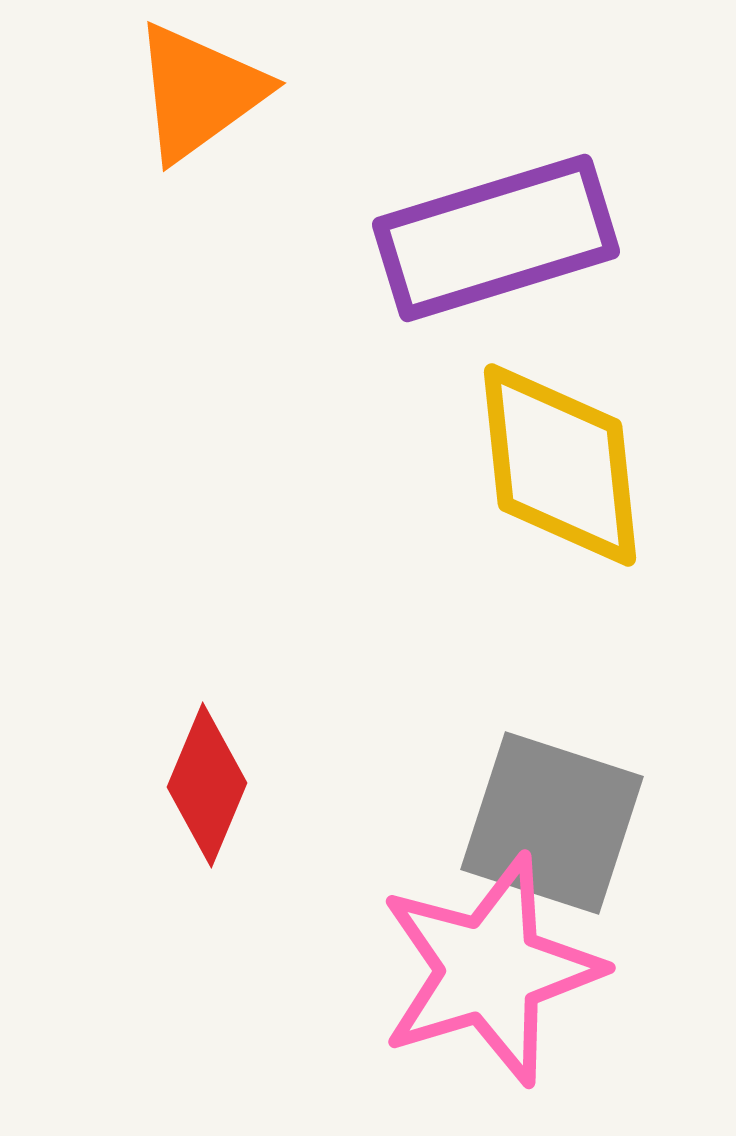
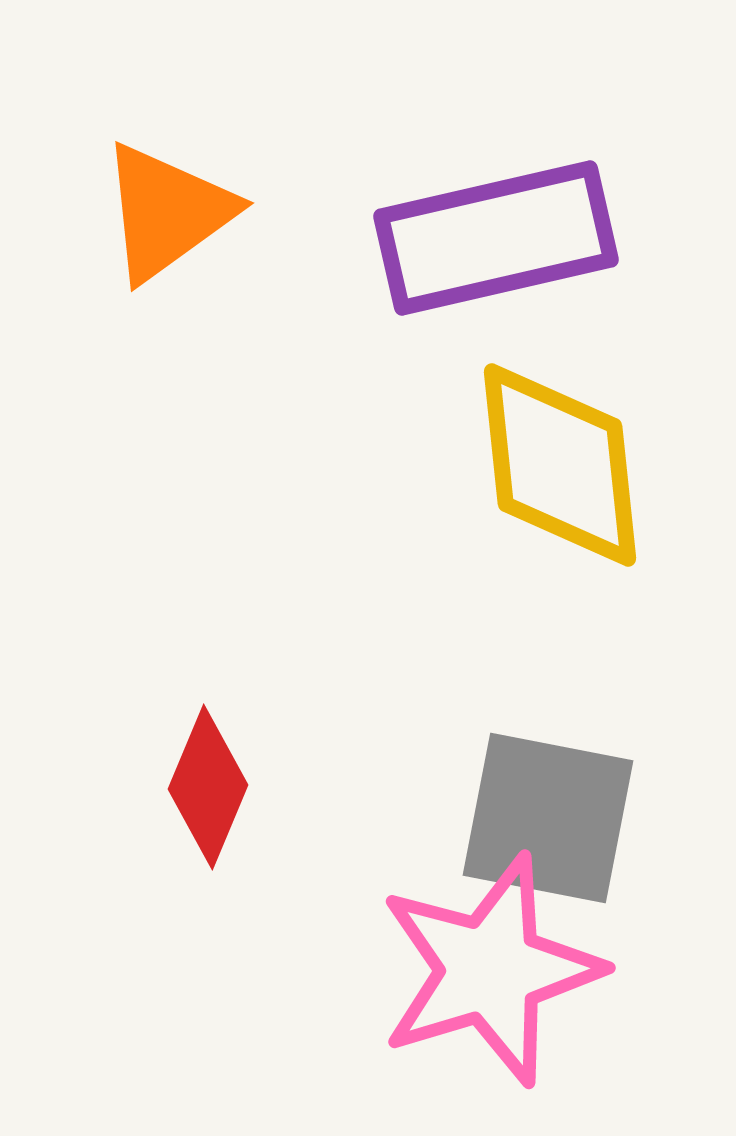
orange triangle: moved 32 px left, 120 px down
purple rectangle: rotated 4 degrees clockwise
red diamond: moved 1 px right, 2 px down
gray square: moved 4 px left, 5 px up; rotated 7 degrees counterclockwise
